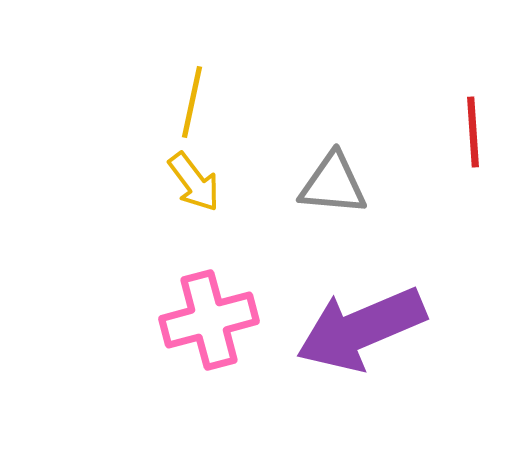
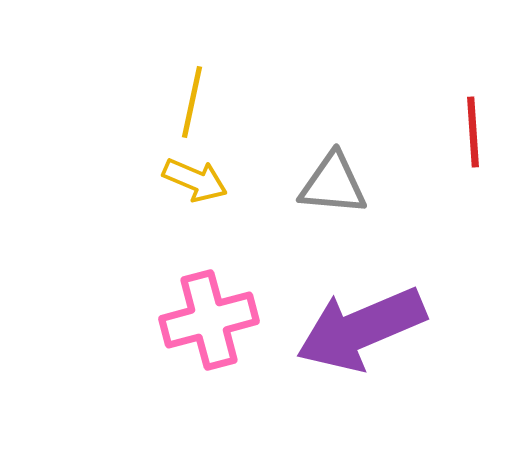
yellow arrow: moved 1 px right, 2 px up; rotated 30 degrees counterclockwise
